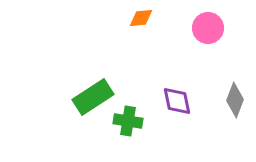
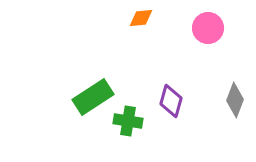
purple diamond: moved 6 px left; rotated 28 degrees clockwise
